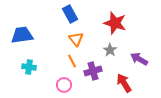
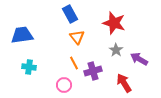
red star: moved 1 px left
orange triangle: moved 1 px right, 2 px up
gray star: moved 6 px right
orange line: moved 2 px right, 2 px down
